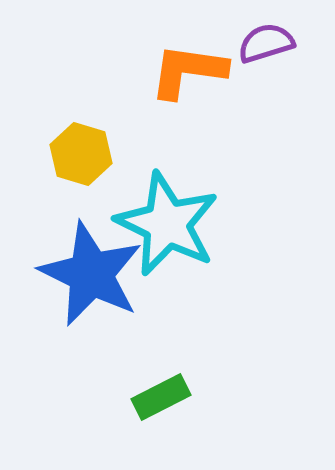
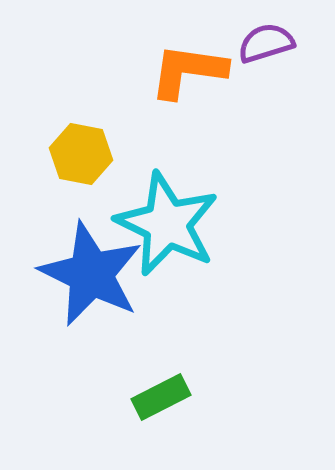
yellow hexagon: rotated 6 degrees counterclockwise
